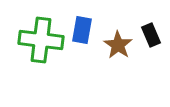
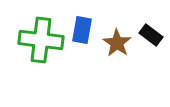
black rectangle: rotated 30 degrees counterclockwise
brown star: moved 1 px left, 2 px up
